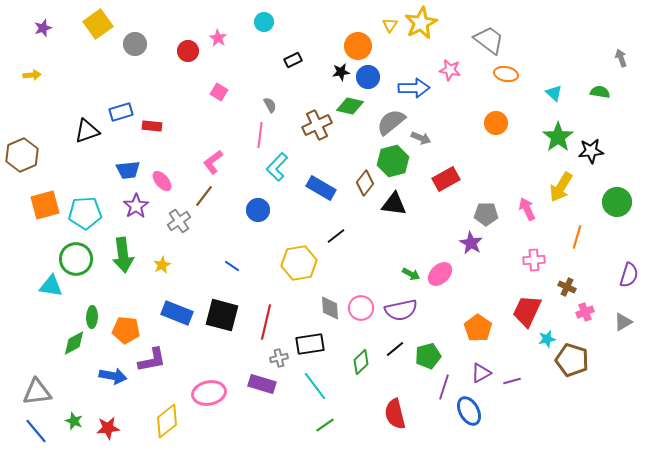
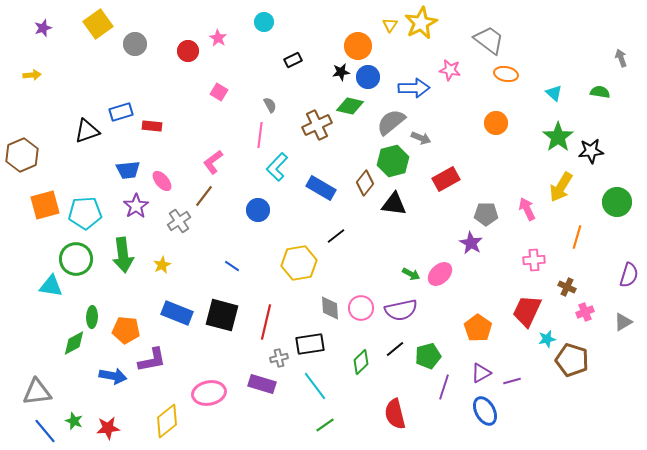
blue ellipse at (469, 411): moved 16 px right
blue line at (36, 431): moved 9 px right
